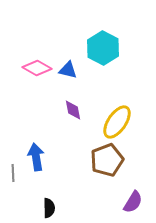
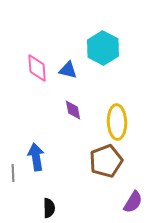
pink diamond: rotated 56 degrees clockwise
yellow ellipse: rotated 36 degrees counterclockwise
brown pentagon: moved 1 px left, 1 px down
